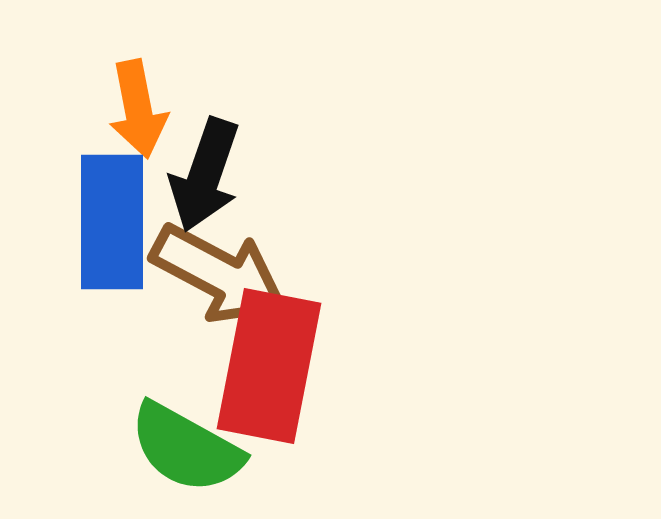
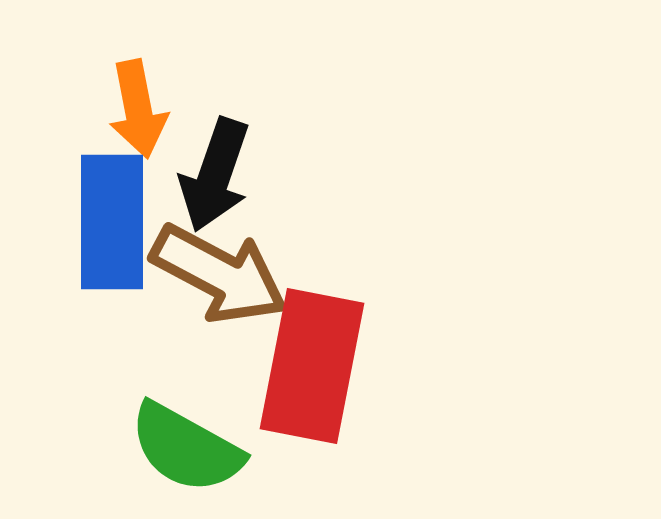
black arrow: moved 10 px right
red rectangle: moved 43 px right
